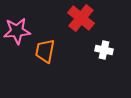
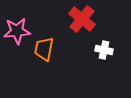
red cross: moved 1 px right, 1 px down
orange trapezoid: moved 1 px left, 2 px up
